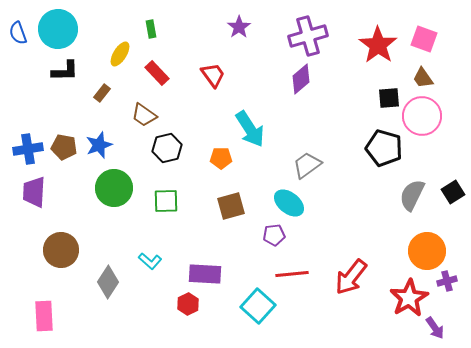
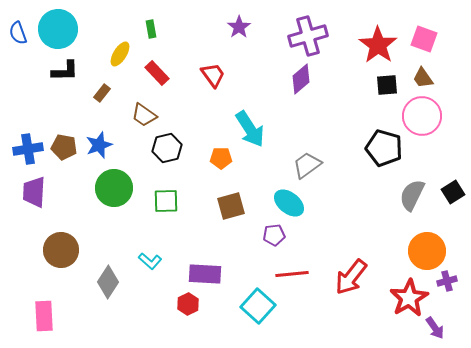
black square at (389, 98): moved 2 px left, 13 px up
